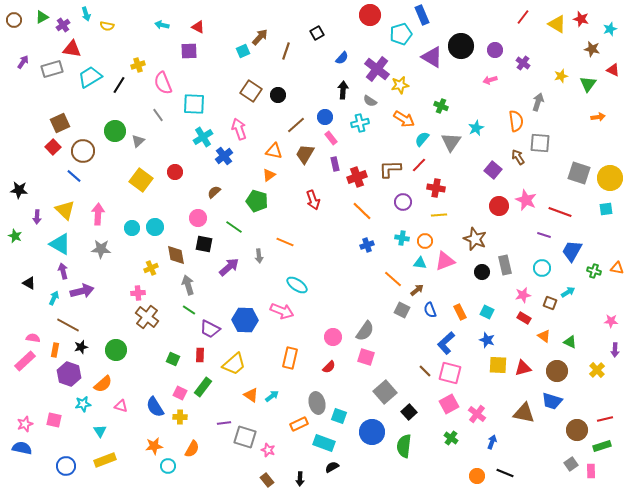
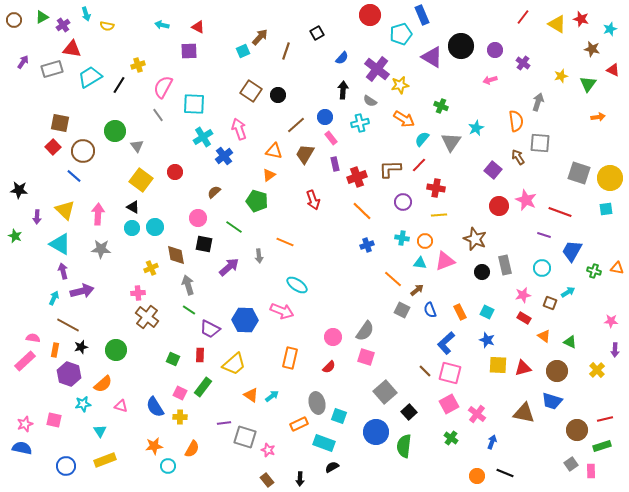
pink semicircle at (163, 83): moved 4 px down; rotated 50 degrees clockwise
brown square at (60, 123): rotated 36 degrees clockwise
gray triangle at (138, 141): moved 1 px left, 5 px down; rotated 24 degrees counterclockwise
black triangle at (29, 283): moved 104 px right, 76 px up
blue circle at (372, 432): moved 4 px right
